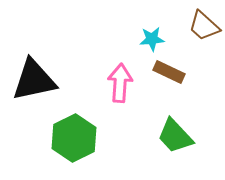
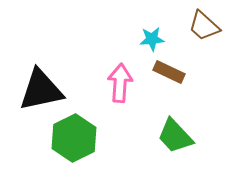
black triangle: moved 7 px right, 10 px down
